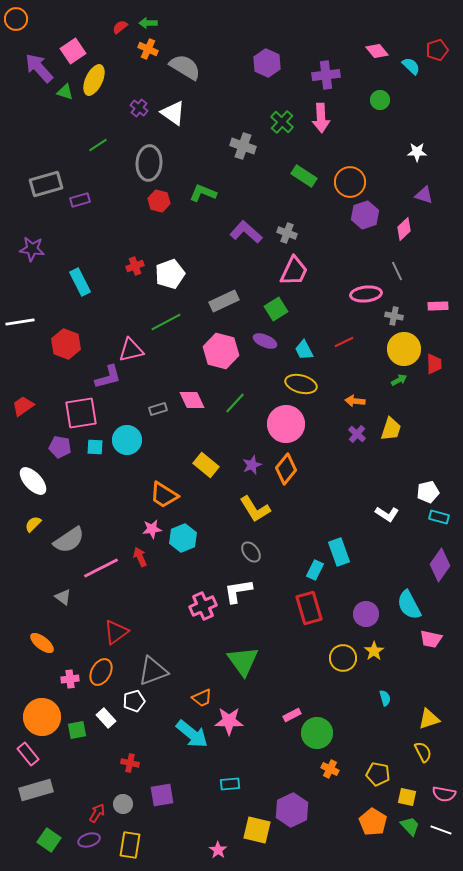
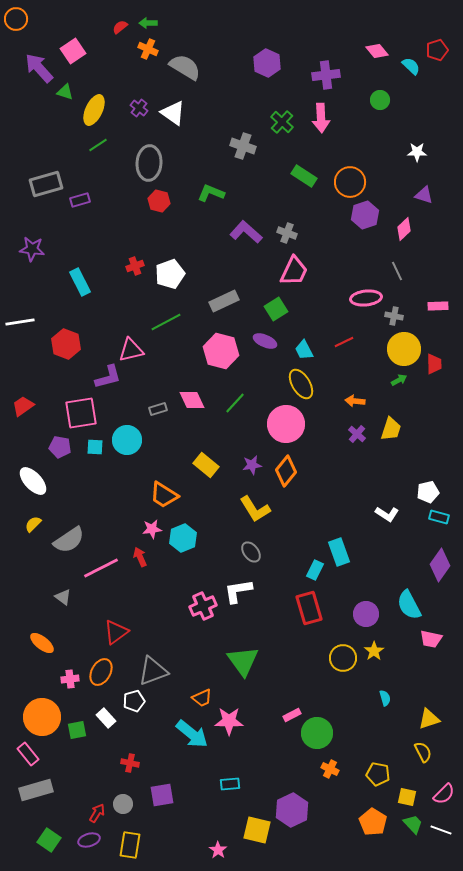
yellow ellipse at (94, 80): moved 30 px down
green L-shape at (203, 193): moved 8 px right
pink ellipse at (366, 294): moved 4 px down
yellow ellipse at (301, 384): rotated 44 degrees clockwise
purple star at (252, 465): rotated 12 degrees clockwise
orange diamond at (286, 469): moved 2 px down
pink semicircle at (444, 794): rotated 55 degrees counterclockwise
green trapezoid at (410, 826): moved 3 px right, 2 px up
